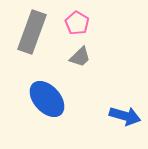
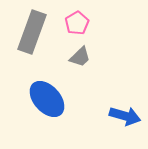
pink pentagon: rotated 10 degrees clockwise
